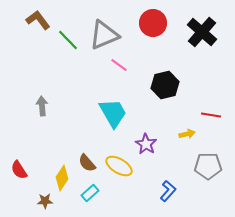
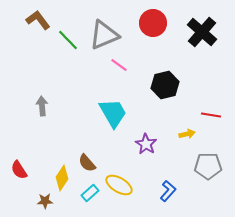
yellow ellipse: moved 19 px down
